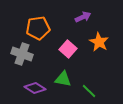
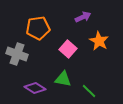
orange star: moved 1 px up
gray cross: moved 5 px left
